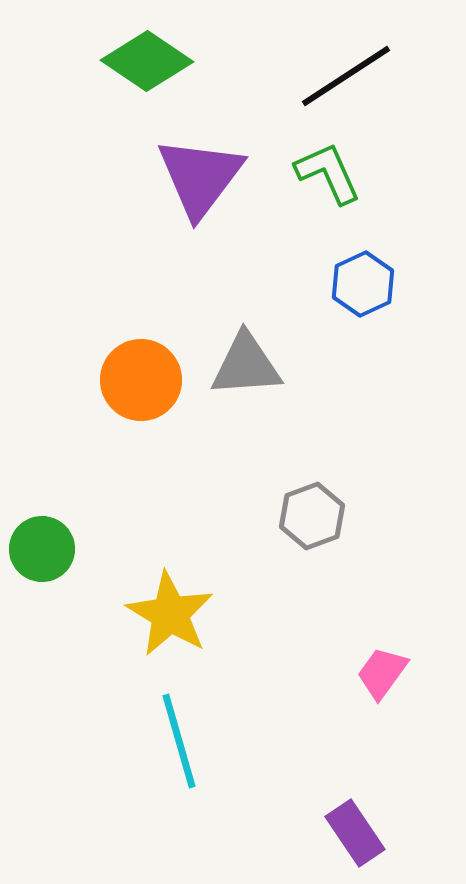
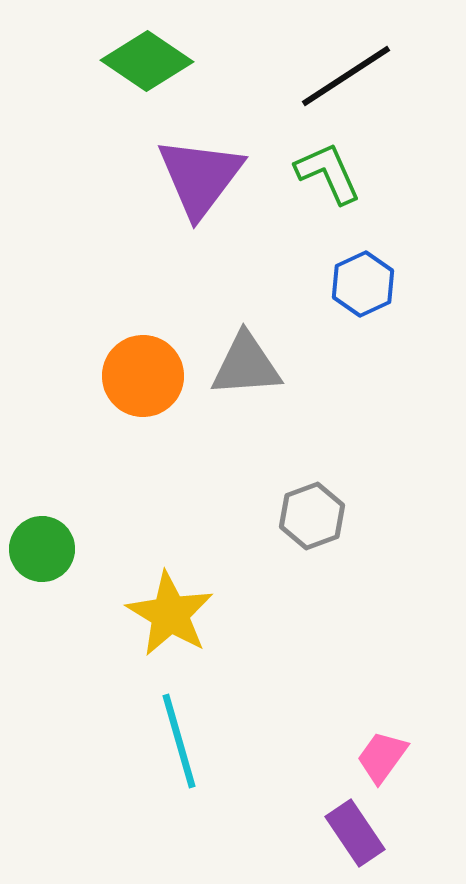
orange circle: moved 2 px right, 4 px up
pink trapezoid: moved 84 px down
